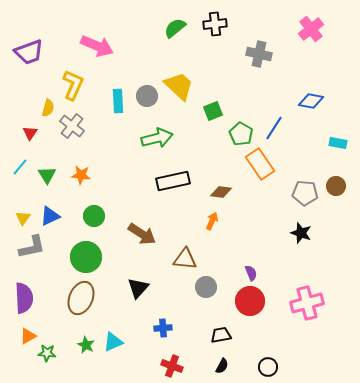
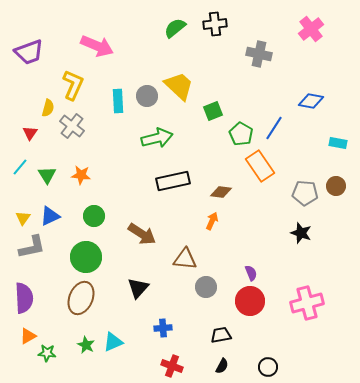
orange rectangle at (260, 164): moved 2 px down
